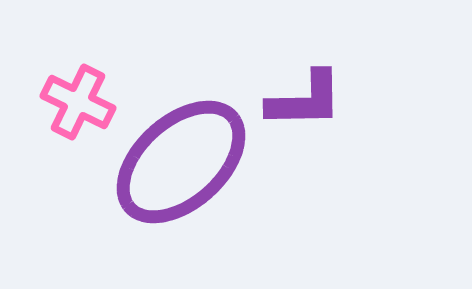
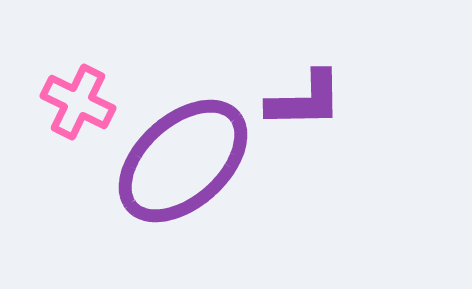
purple ellipse: moved 2 px right, 1 px up
